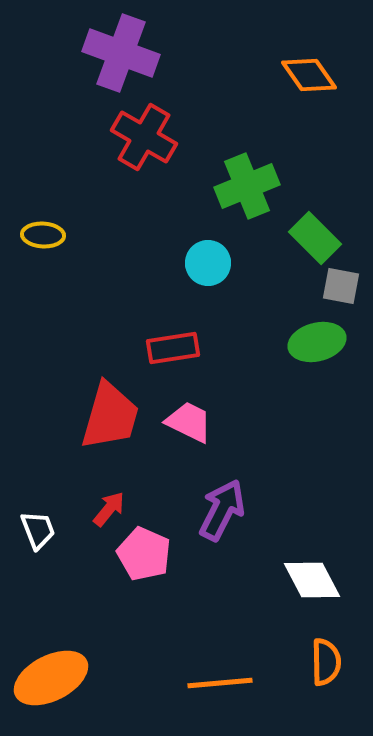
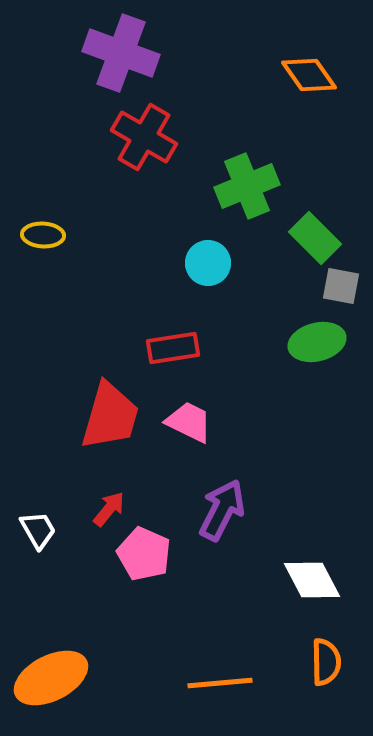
white trapezoid: rotated 9 degrees counterclockwise
